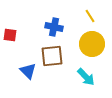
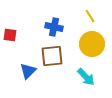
blue triangle: rotated 30 degrees clockwise
